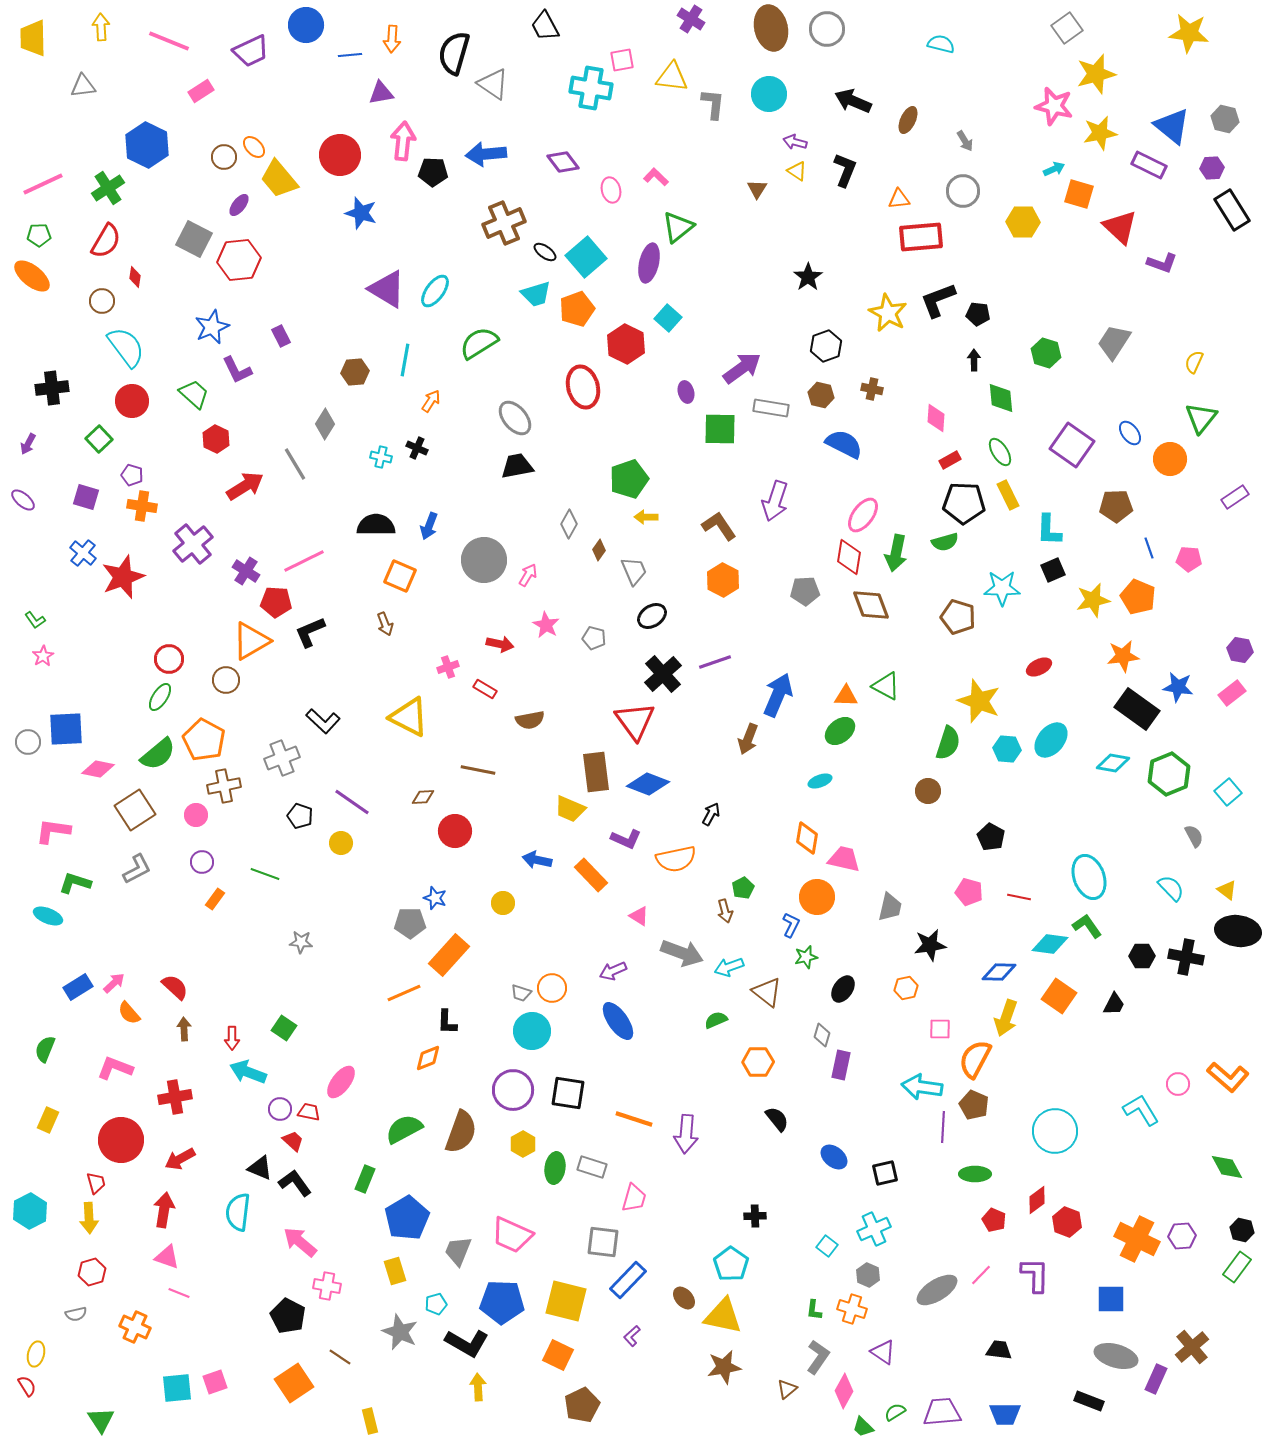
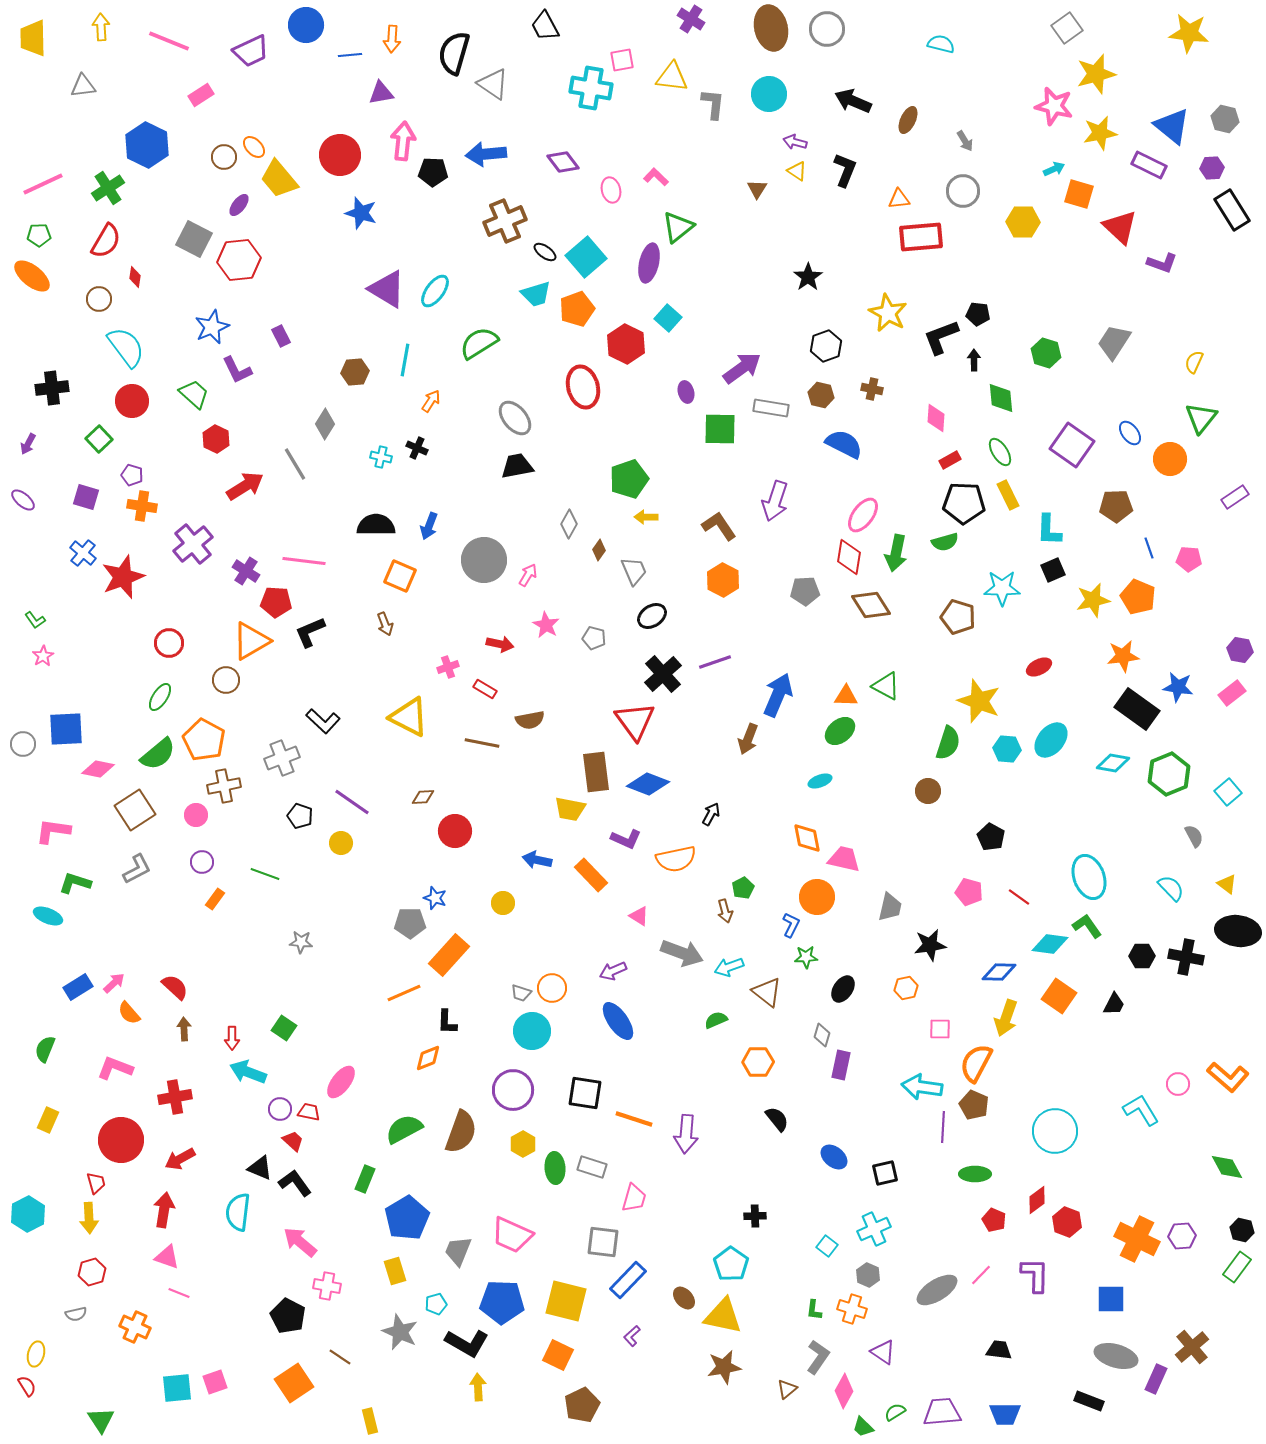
pink rectangle at (201, 91): moved 4 px down
brown cross at (504, 223): moved 1 px right, 2 px up
black L-shape at (938, 300): moved 3 px right, 37 px down
brown circle at (102, 301): moved 3 px left, 2 px up
pink line at (304, 561): rotated 33 degrees clockwise
brown diamond at (871, 605): rotated 12 degrees counterclockwise
red circle at (169, 659): moved 16 px up
gray circle at (28, 742): moved 5 px left, 2 px down
brown line at (478, 770): moved 4 px right, 27 px up
yellow trapezoid at (570, 809): rotated 12 degrees counterclockwise
orange diamond at (807, 838): rotated 20 degrees counterclockwise
yellow triangle at (1227, 890): moved 6 px up
red line at (1019, 897): rotated 25 degrees clockwise
green star at (806, 957): rotated 10 degrees clockwise
orange semicircle at (975, 1059): moved 1 px right, 4 px down
black square at (568, 1093): moved 17 px right
green ellipse at (555, 1168): rotated 12 degrees counterclockwise
cyan hexagon at (30, 1211): moved 2 px left, 3 px down
